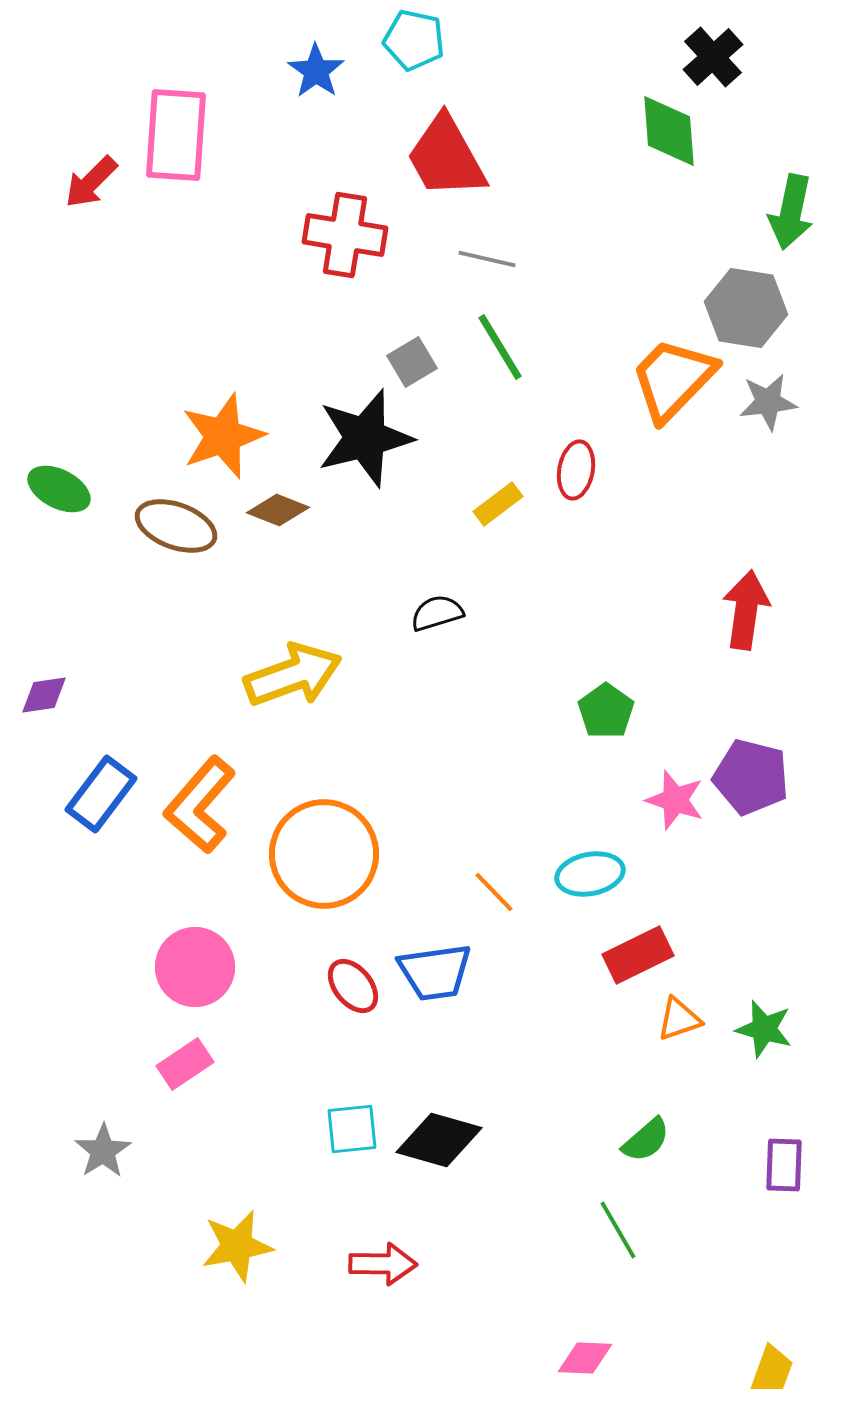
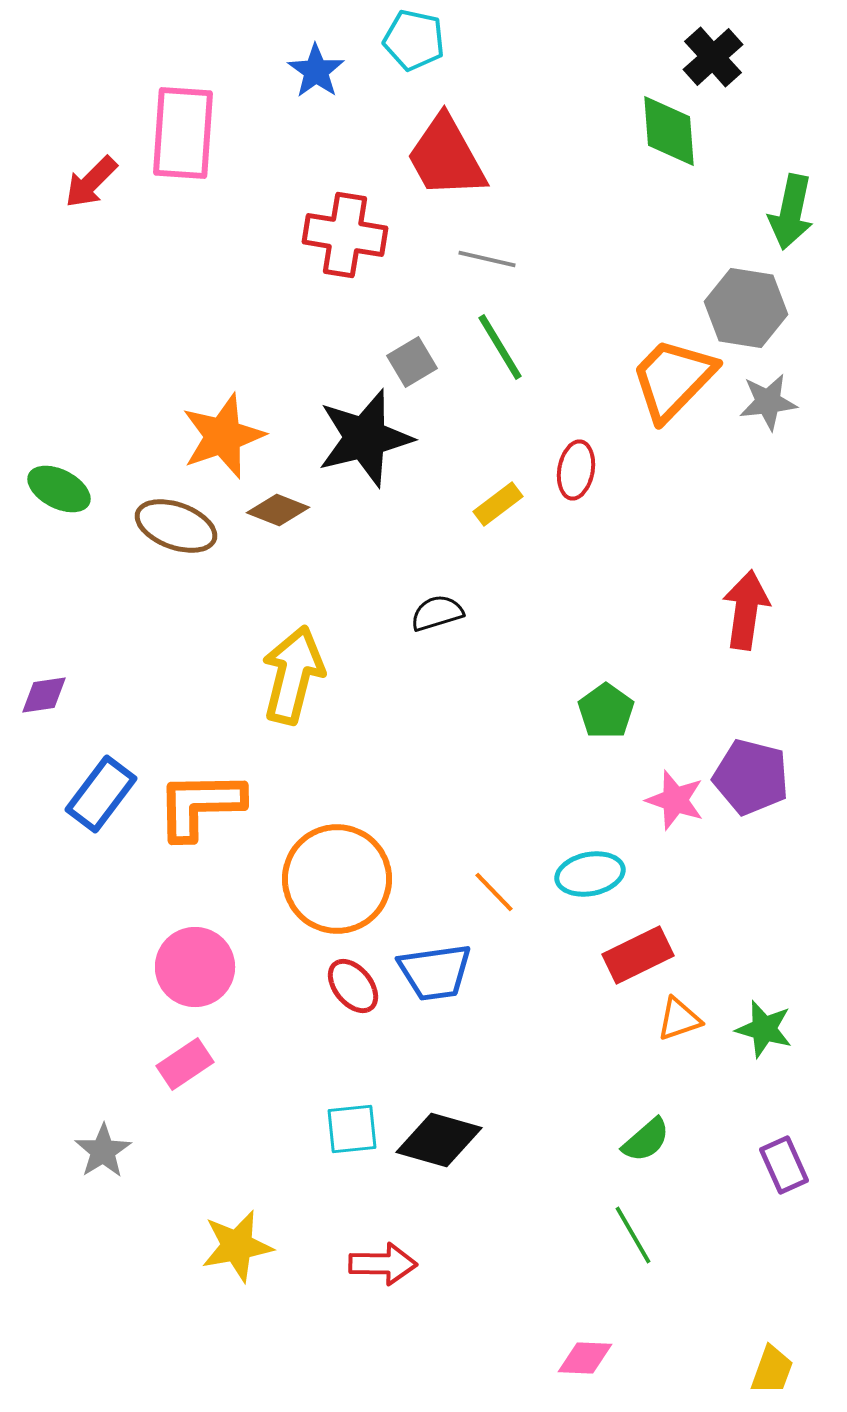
pink rectangle at (176, 135): moved 7 px right, 2 px up
yellow arrow at (293, 675): rotated 56 degrees counterclockwise
orange L-shape at (200, 805): rotated 48 degrees clockwise
orange circle at (324, 854): moved 13 px right, 25 px down
purple rectangle at (784, 1165): rotated 26 degrees counterclockwise
green line at (618, 1230): moved 15 px right, 5 px down
